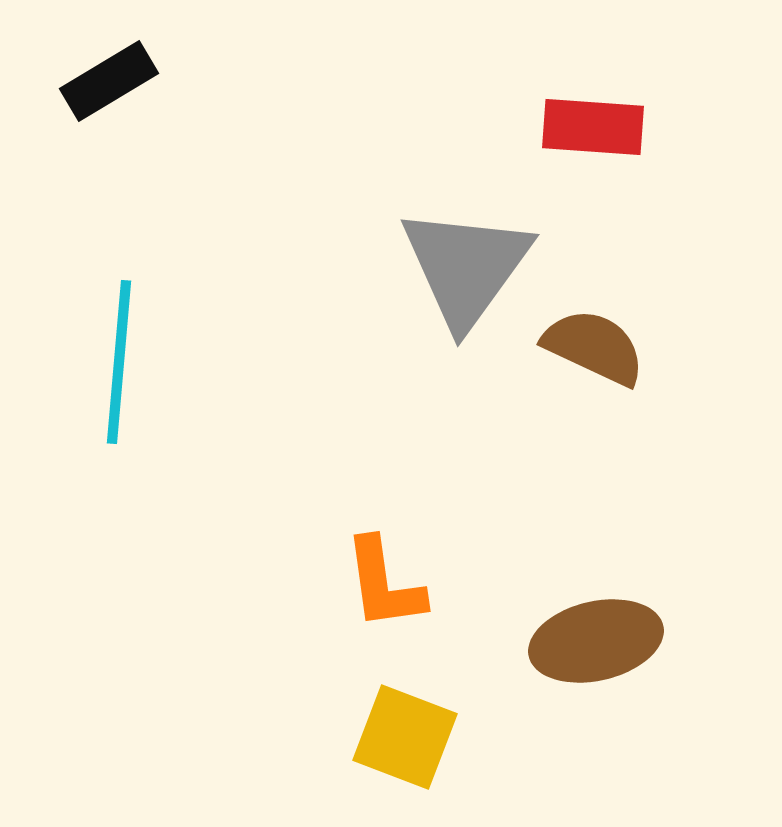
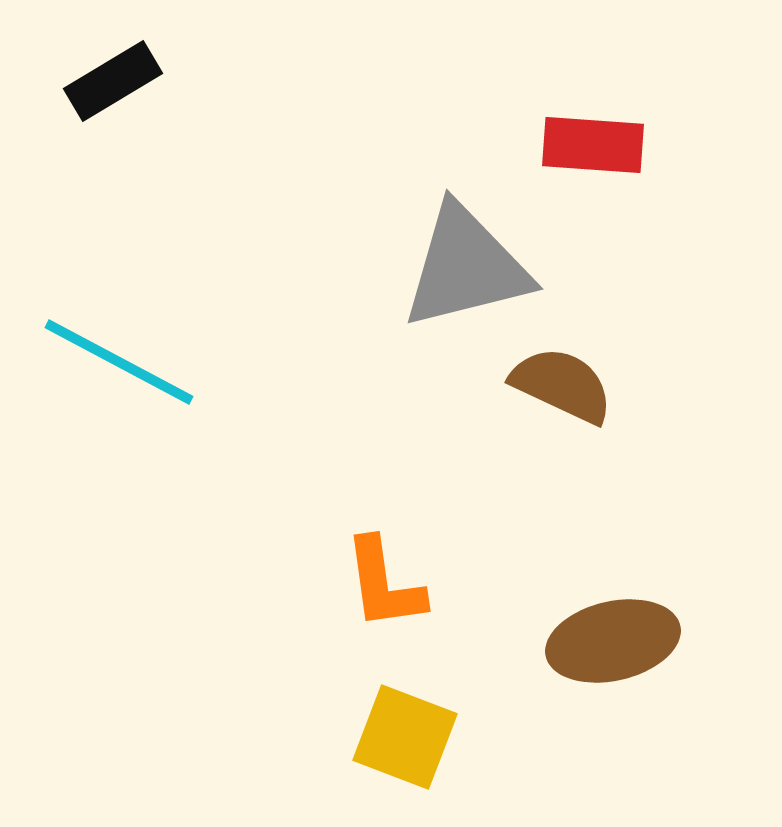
black rectangle: moved 4 px right
red rectangle: moved 18 px down
gray triangle: rotated 40 degrees clockwise
brown semicircle: moved 32 px left, 38 px down
cyan line: rotated 67 degrees counterclockwise
brown ellipse: moved 17 px right
